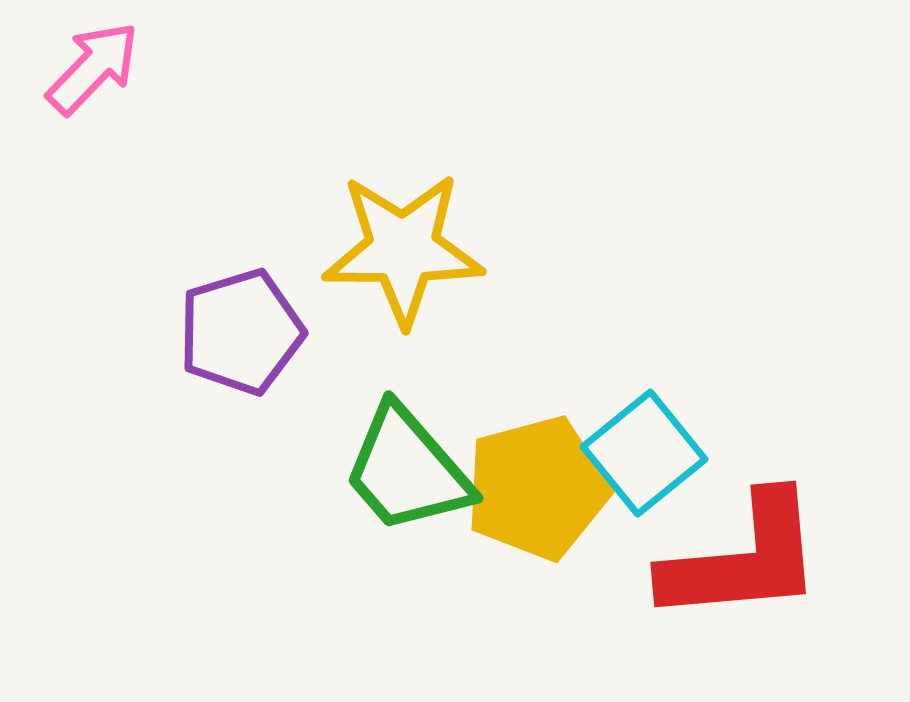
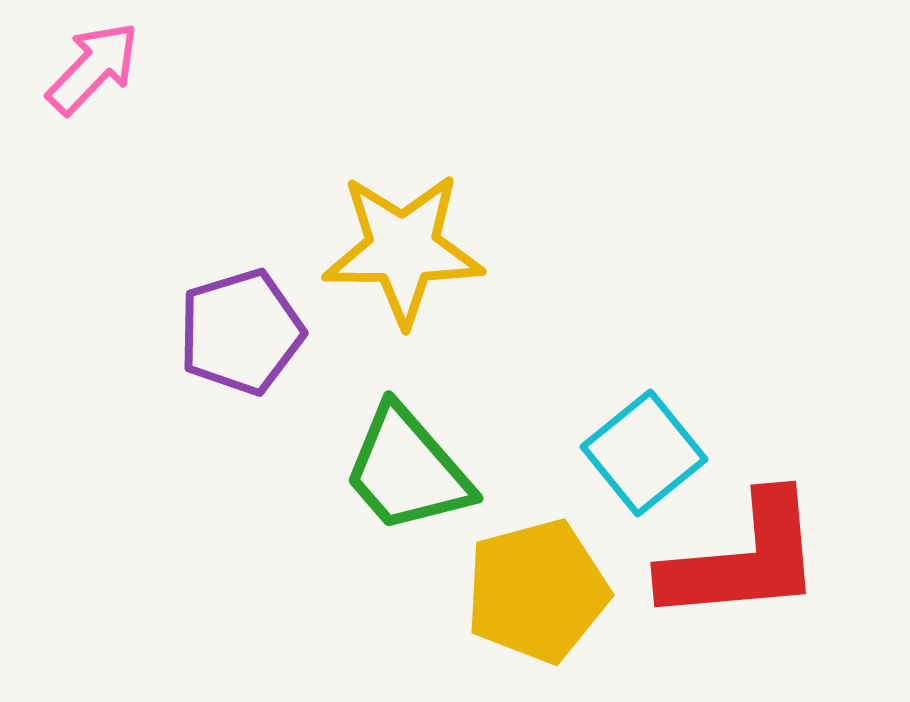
yellow pentagon: moved 103 px down
